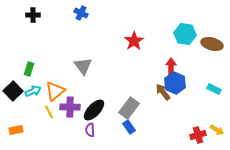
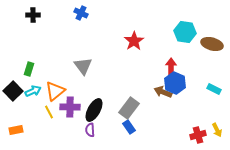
cyan hexagon: moved 2 px up
brown arrow: rotated 30 degrees counterclockwise
black ellipse: rotated 15 degrees counterclockwise
yellow arrow: rotated 32 degrees clockwise
